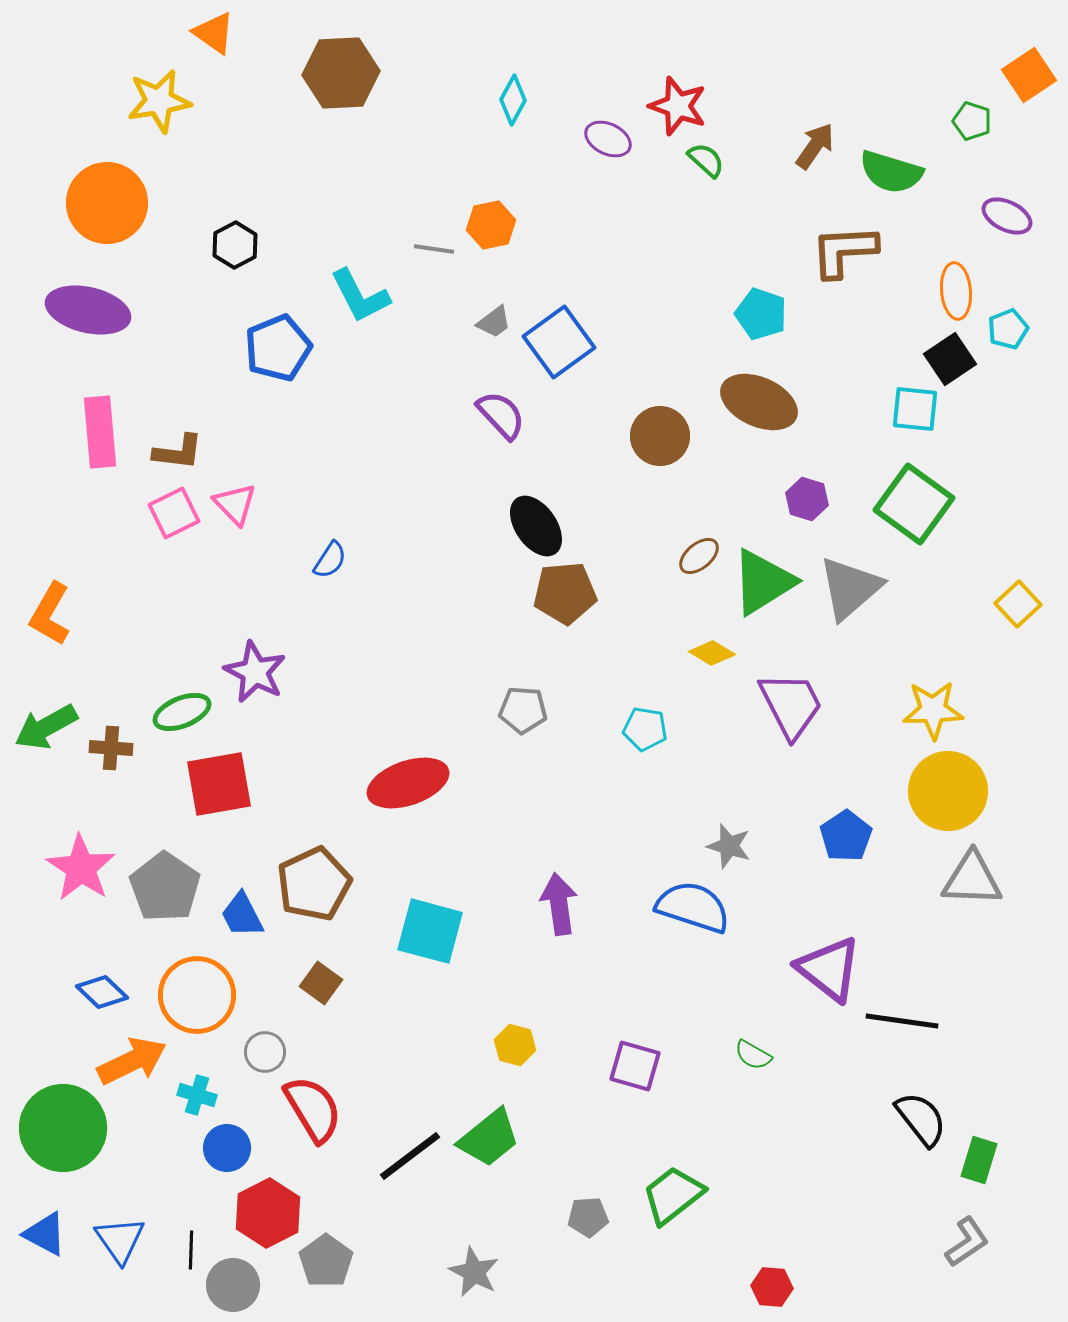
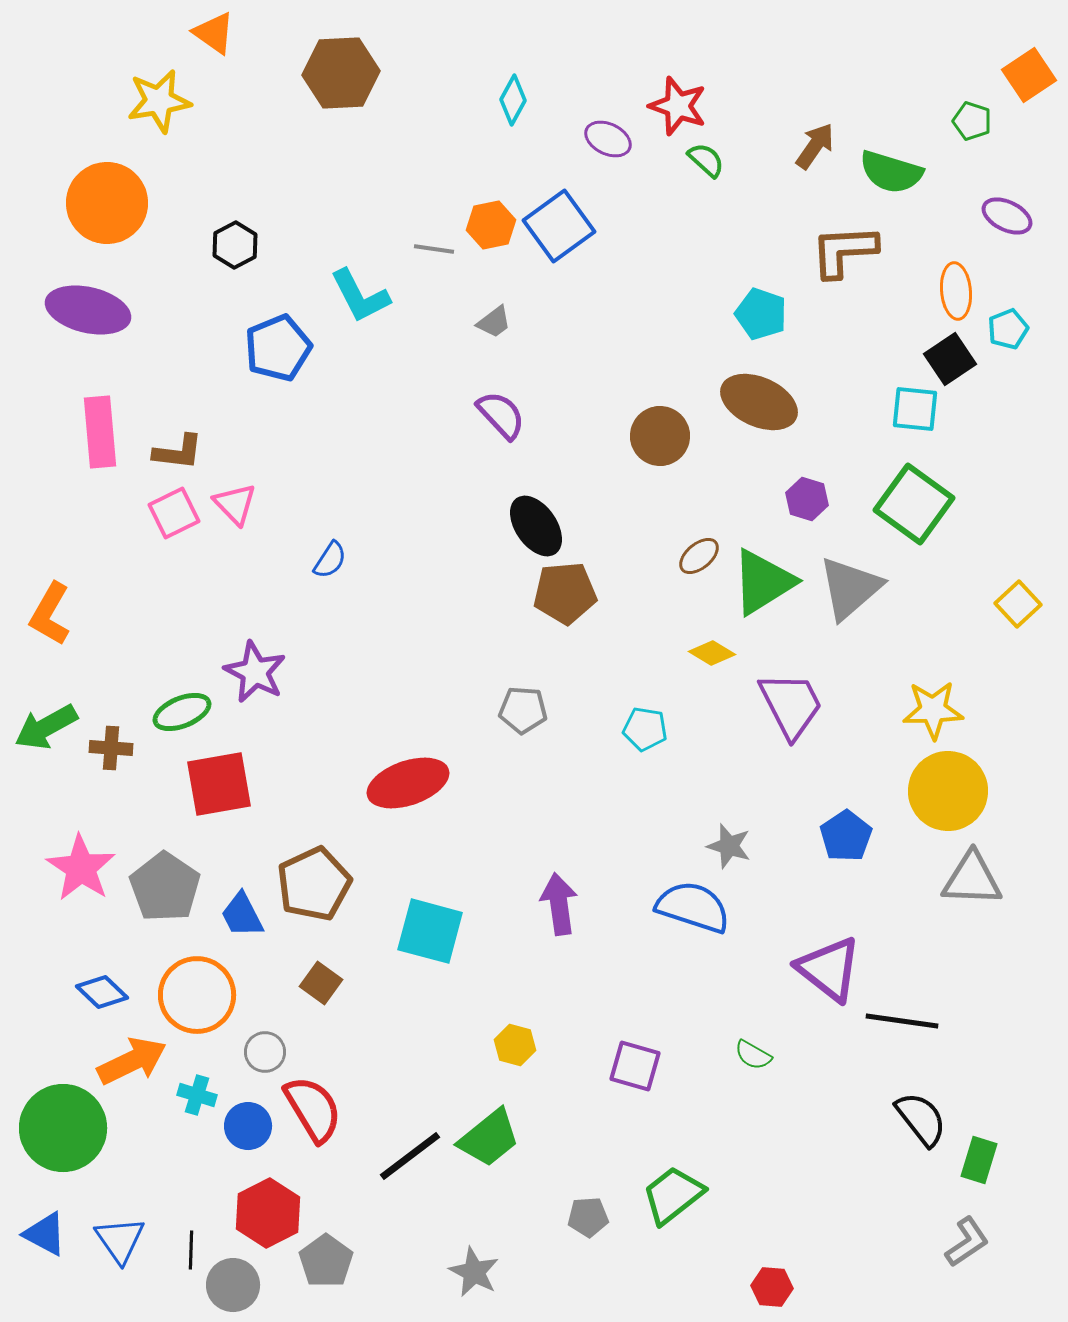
blue square at (559, 342): moved 116 px up
blue circle at (227, 1148): moved 21 px right, 22 px up
